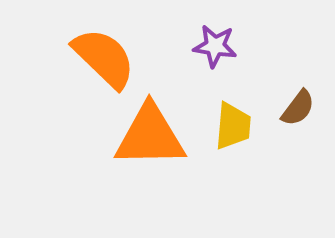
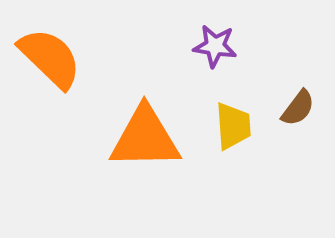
orange semicircle: moved 54 px left
yellow trapezoid: rotated 9 degrees counterclockwise
orange triangle: moved 5 px left, 2 px down
